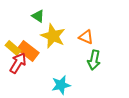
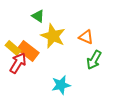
green arrow: rotated 18 degrees clockwise
